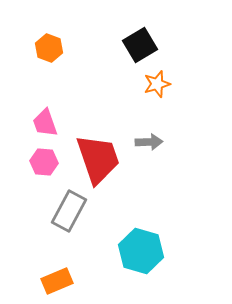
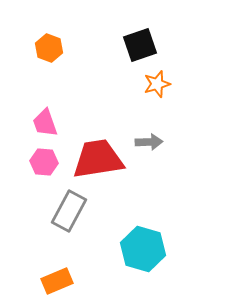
black square: rotated 12 degrees clockwise
red trapezoid: rotated 80 degrees counterclockwise
cyan hexagon: moved 2 px right, 2 px up
